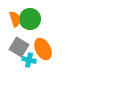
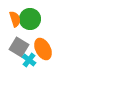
cyan cross: rotated 24 degrees clockwise
